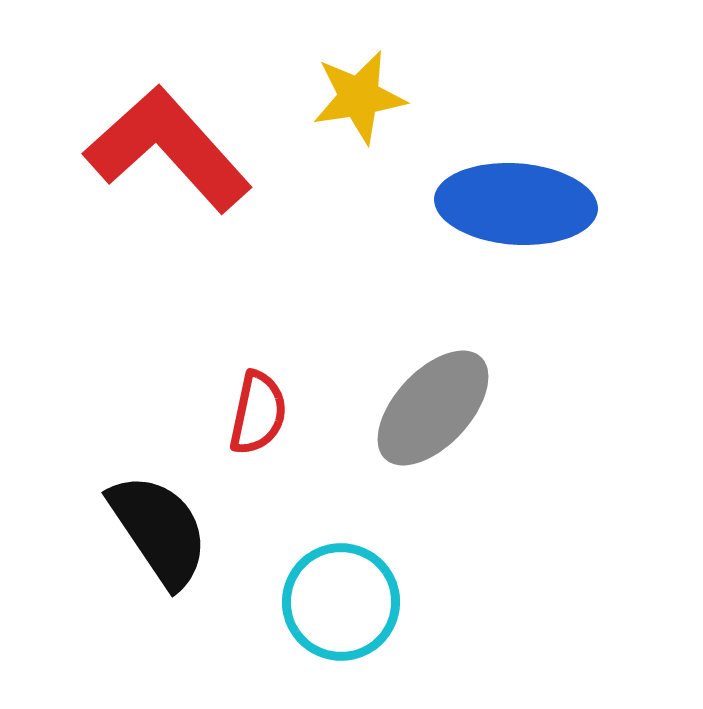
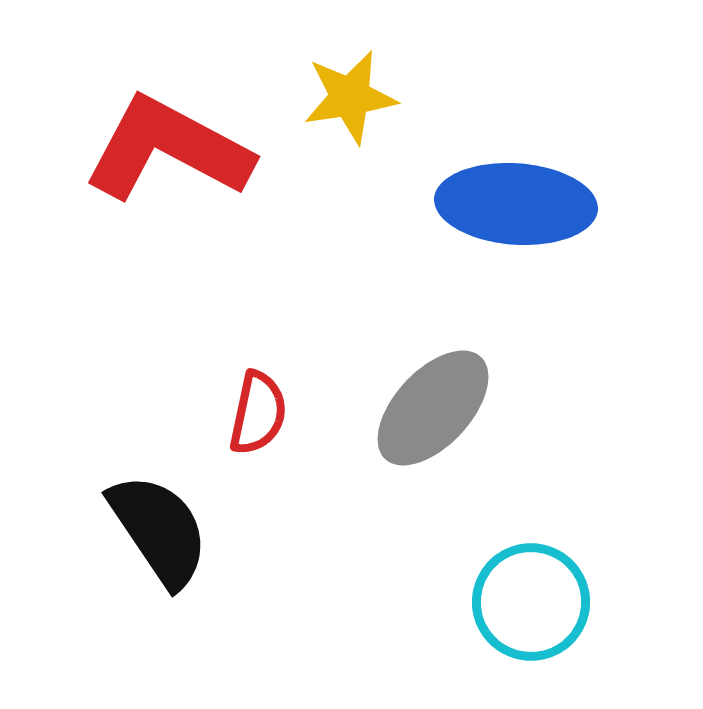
yellow star: moved 9 px left
red L-shape: rotated 20 degrees counterclockwise
cyan circle: moved 190 px right
